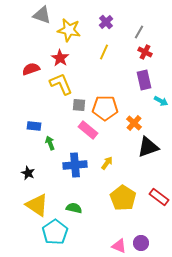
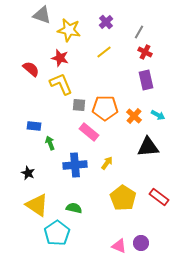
yellow line: rotated 28 degrees clockwise
red star: rotated 18 degrees counterclockwise
red semicircle: rotated 60 degrees clockwise
purple rectangle: moved 2 px right
cyan arrow: moved 3 px left, 14 px down
orange cross: moved 7 px up
pink rectangle: moved 1 px right, 2 px down
black triangle: rotated 15 degrees clockwise
cyan pentagon: moved 2 px right, 1 px down
